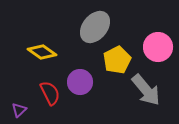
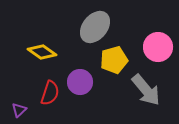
yellow pentagon: moved 3 px left; rotated 12 degrees clockwise
red semicircle: rotated 45 degrees clockwise
